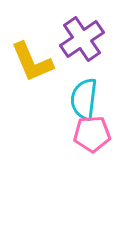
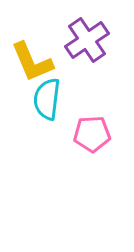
purple cross: moved 5 px right, 1 px down
cyan semicircle: moved 37 px left
